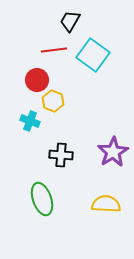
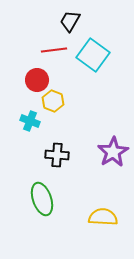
black cross: moved 4 px left
yellow semicircle: moved 3 px left, 13 px down
